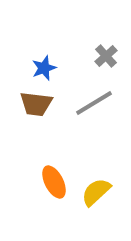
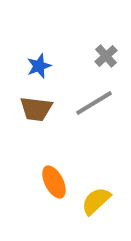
blue star: moved 5 px left, 2 px up
brown trapezoid: moved 5 px down
yellow semicircle: moved 9 px down
